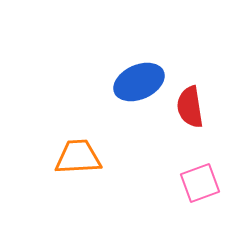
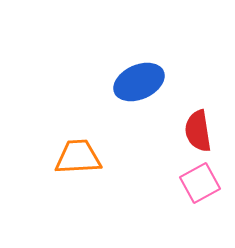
red semicircle: moved 8 px right, 24 px down
pink square: rotated 9 degrees counterclockwise
